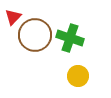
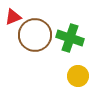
red triangle: rotated 24 degrees clockwise
